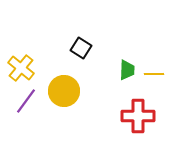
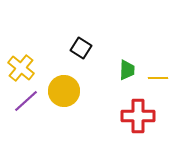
yellow line: moved 4 px right, 4 px down
purple line: rotated 12 degrees clockwise
